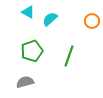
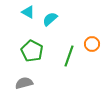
orange circle: moved 23 px down
green pentagon: rotated 25 degrees counterclockwise
gray semicircle: moved 1 px left, 1 px down
